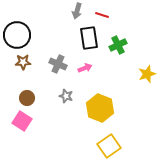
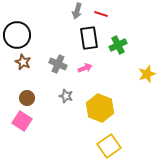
red line: moved 1 px left, 1 px up
brown star: rotated 28 degrees clockwise
